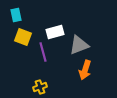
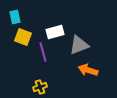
cyan rectangle: moved 1 px left, 2 px down
orange arrow: moved 3 px right; rotated 90 degrees clockwise
